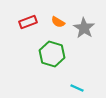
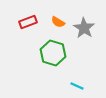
green hexagon: moved 1 px right, 1 px up
cyan line: moved 2 px up
